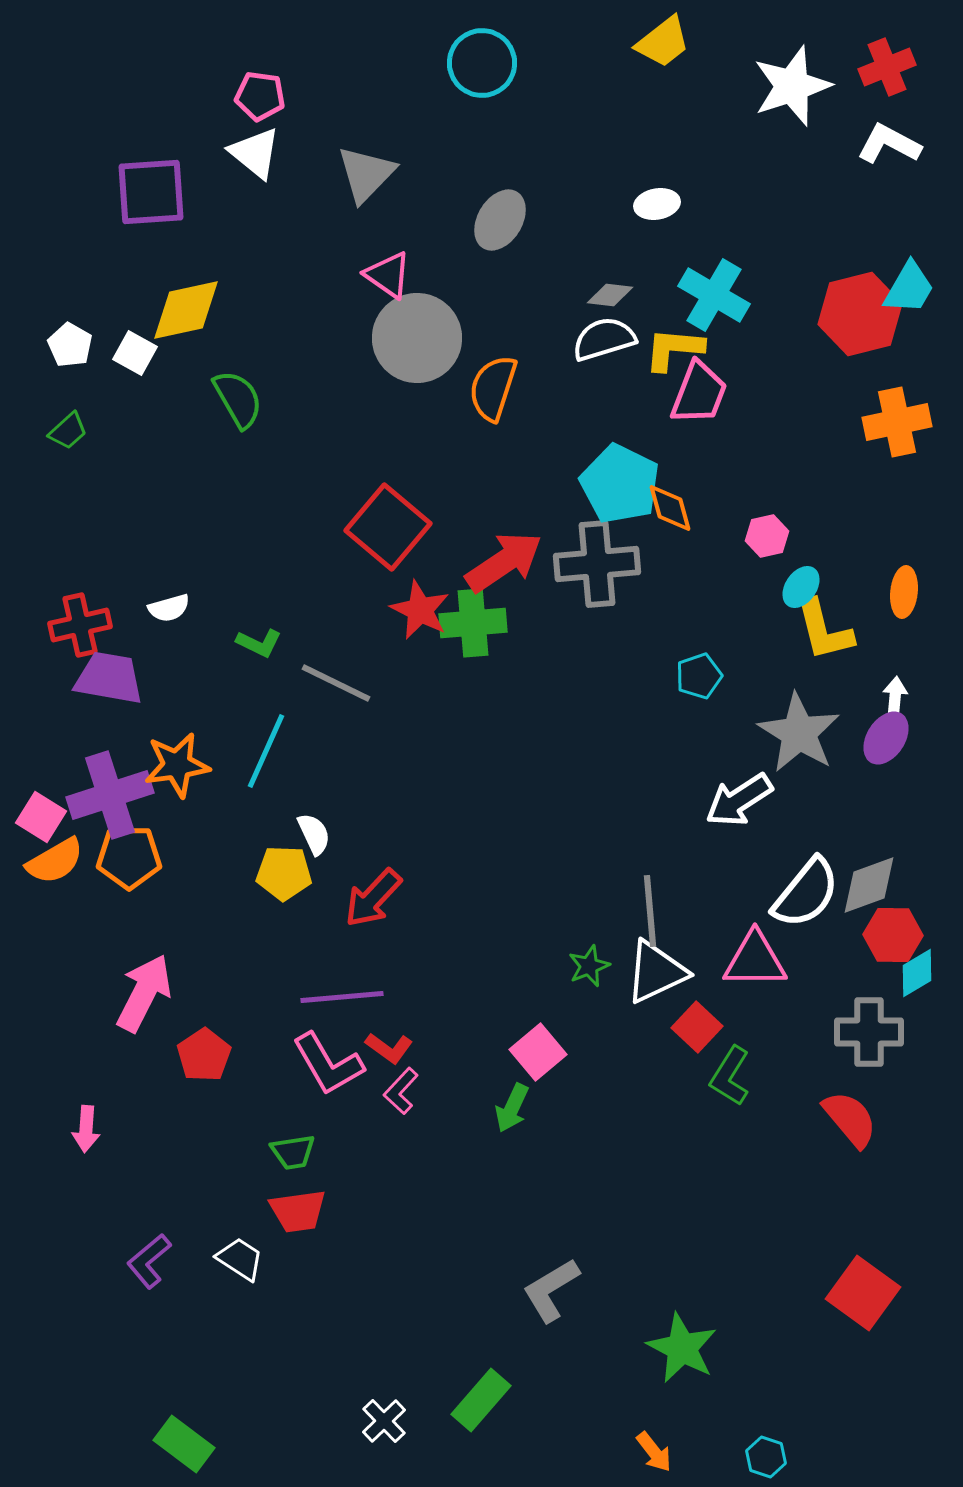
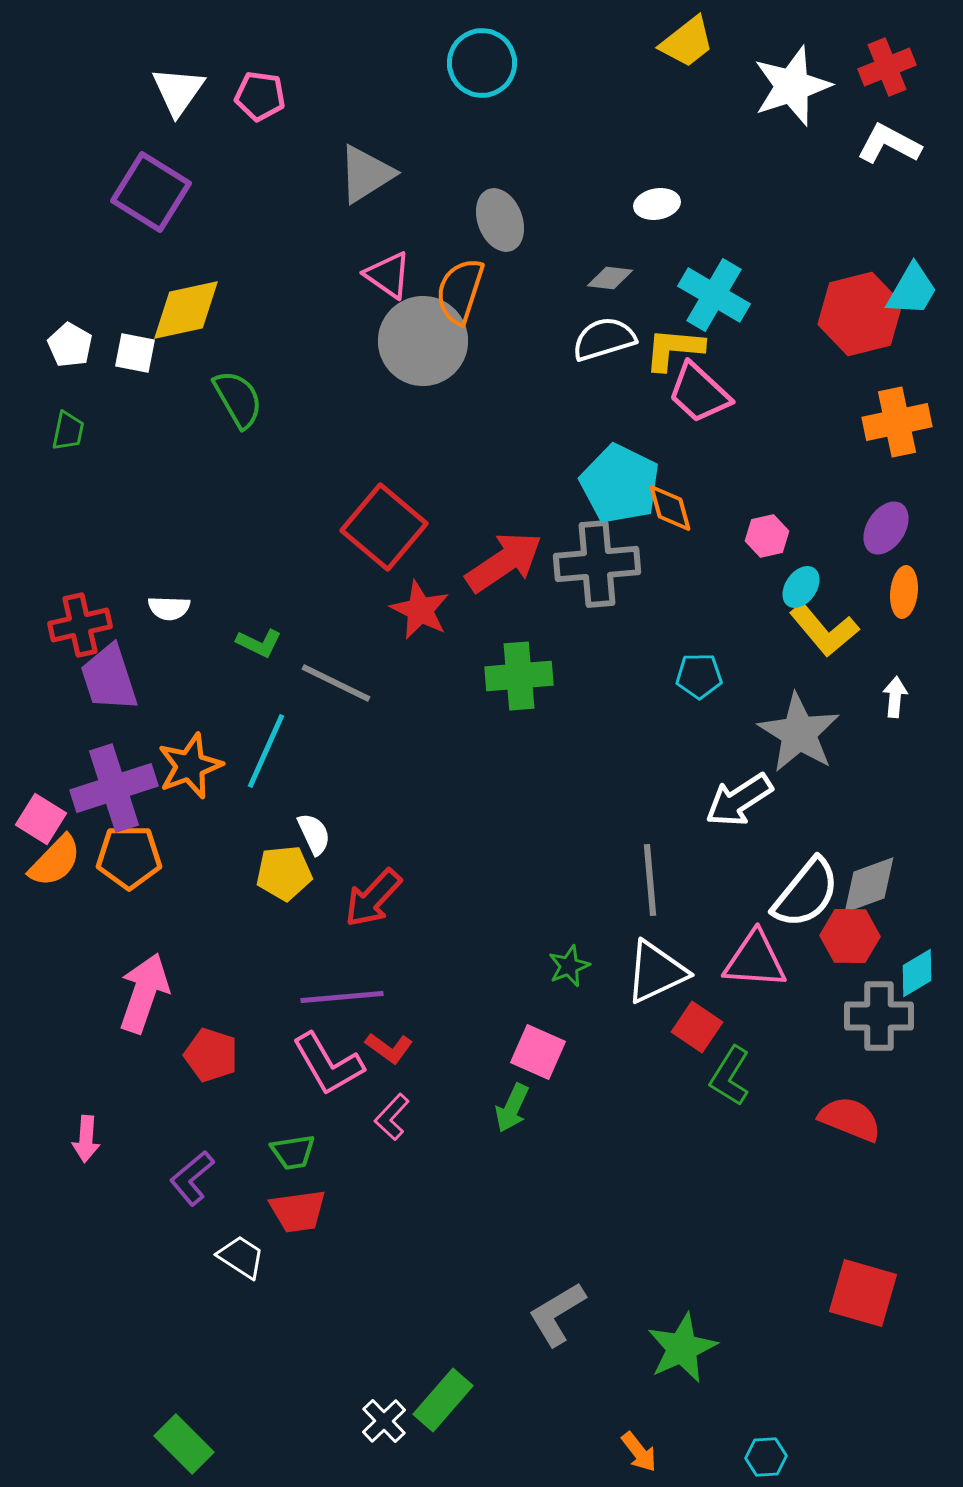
yellow trapezoid at (663, 42): moved 24 px right
white triangle at (255, 153): moved 77 px left, 62 px up; rotated 26 degrees clockwise
gray triangle at (366, 174): rotated 14 degrees clockwise
purple square at (151, 192): rotated 36 degrees clockwise
gray ellipse at (500, 220): rotated 52 degrees counterclockwise
cyan trapezoid at (909, 288): moved 3 px right, 2 px down
gray diamond at (610, 295): moved 17 px up
gray circle at (417, 338): moved 6 px right, 3 px down
white square at (135, 353): rotated 18 degrees counterclockwise
orange semicircle at (493, 388): moved 33 px left, 97 px up
pink trapezoid at (699, 393): rotated 112 degrees clockwise
green trapezoid at (68, 431): rotated 36 degrees counterclockwise
red square at (388, 527): moved 4 px left
white semicircle at (169, 608): rotated 18 degrees clockwise
green cross at (473, 623): moved 46 px right, 53 px down
yellow L-shape at (824, 630): rotated 26 degrees counterclockwise
cyan pentagon at (699, 676): rotated 18 degrees clockwise
purple trapezoid at (109, 678): rotated 118 degrees counterclockwise
purple ellipse at (886, 738): moved 210 px up
orange star at (177, 765): moved 13 px right, 1 px down; rotated 12 degrees counterclockwise
purple cross at (110, 795): moved 4 px right, 7 px up
pink square at (41, 817): moved 2 px down
orange semicircle at (55, 861): rotated 16 degrees counterclockwise
yellow pentagon at (284, 873): rotated 8 degrees counterclockwise
gray line at (650, 911): moved 31 px up
red hexagon at (893, 935): moved 43 px left, 1 px down
pink triangle at (755, 960): rotated 4 degrees clockwise
green star at (589, 966): moved 20 px left
pink arrow at (144, 993): rotated 8 degrees counterclockwise
red square at (697, 1027): rotated 9 degrees counterclockwise
gray cross at (869, 1032): moved 10 px right, 16 px up
pink square at (538, 1052): rotated 26 degrees counterclockwise
red pentagon at (204, 1055): moved 7 px right; rotated 20 degrees counterclockwise
pink L-shape at (401, 1091): moved 9 px left, 26 px down
red semicircle at (850, 1119): rotated 28 degrees counterclockwise
pink arrow at (86, 1129): moved 10 px down
white trapezoid at (240, 1259): moved 1 px right, 2 px up
purple L-shape at (149, 1261): moved 43 px right, 83 px up
gray L-shape at (551, 1290): moved 6 px right, 24 px down
red square at (863, 1293): rotated 20 degrees counterclockwise
green star at (682, 1348): rotated 20 degrees clockwise
green rectangle at (481, 1400): moved 38 px left
green rectangle at (184, 1444): rotated 8 degrees clockwise
orange arrow at (654, 1452): moved 15 px left
cyan hexagon at (766, 1457): rotated 21 degrees counterclockwise
